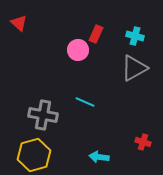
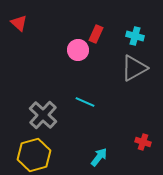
gray cross: rotated 32 degrees clockwise
cyan arrow: rotated 120 degrees clockwise
